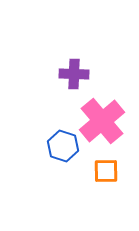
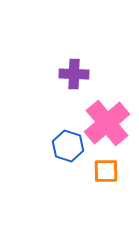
pink cross: moved 5 px right, 2 px down
blue hexagon: moved 5 px right
